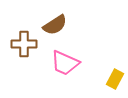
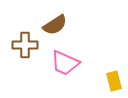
brown cross: moved 1 px right, 1 px down
yellow rectangle: moved 1 px left, 2 px down; rotated 42 degrees counterclockwise
